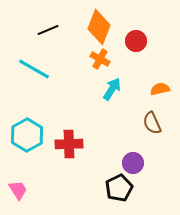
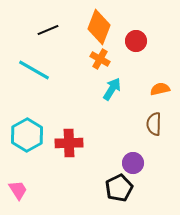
cyan line: moved 1 px down
brown semicircle: moved 2 px right, 1 px down; rotated 25 degrees clockwise
red cross: moved 1 px up
